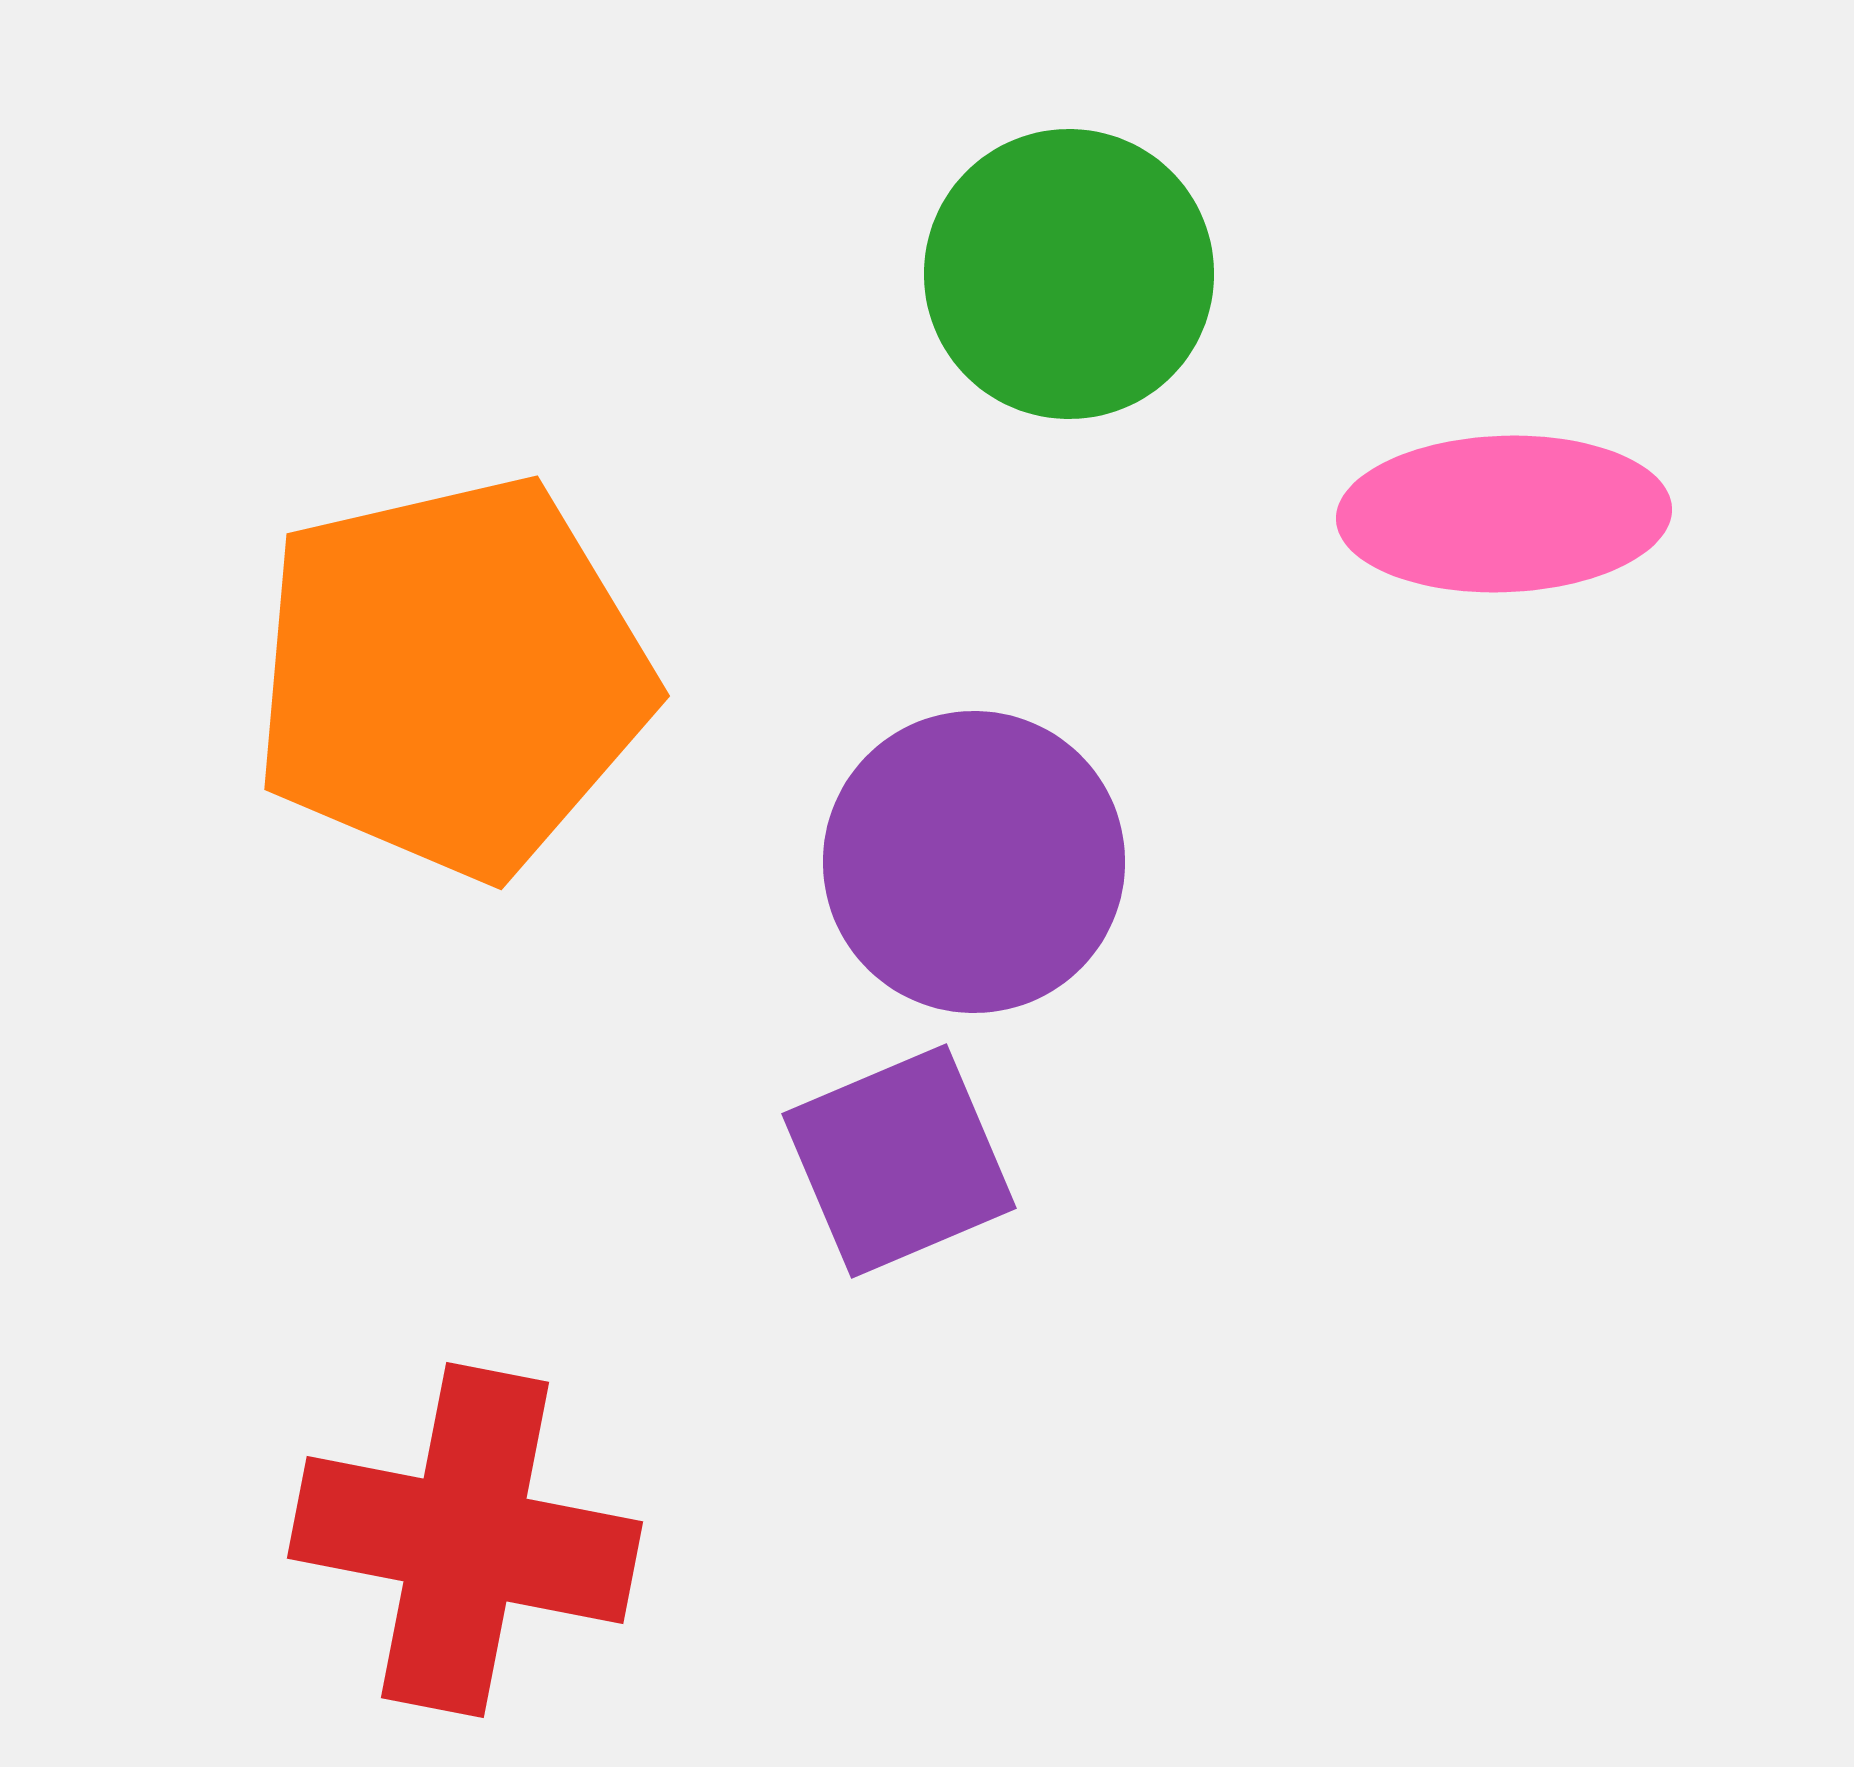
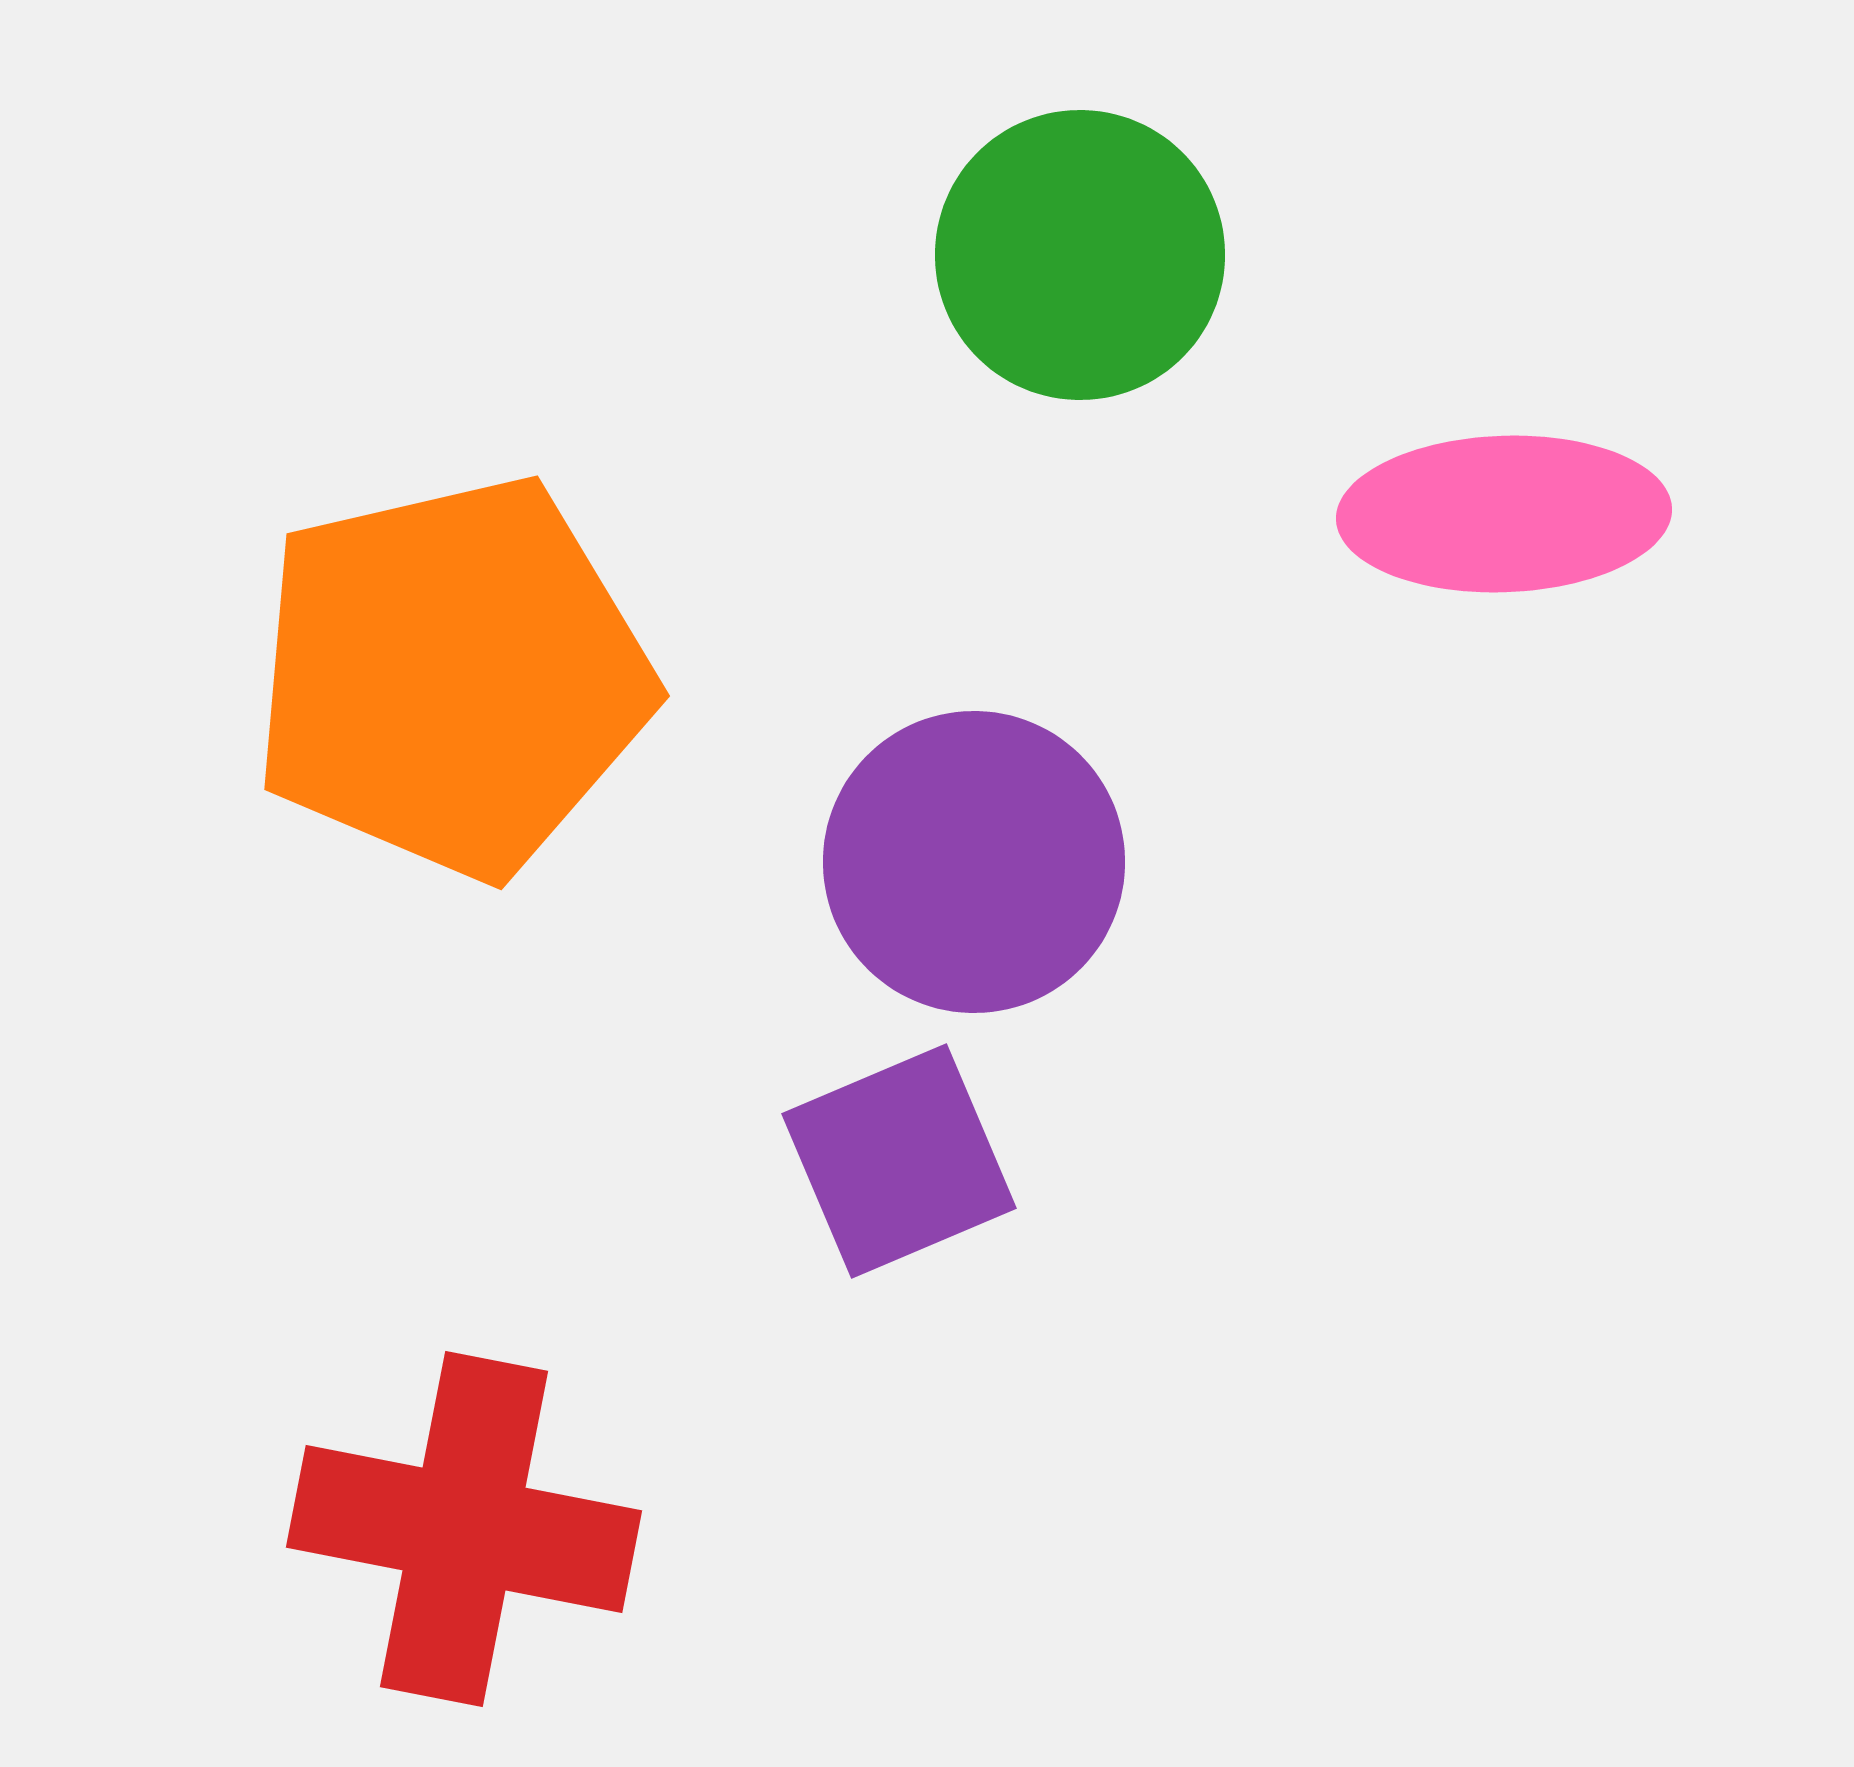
green circle: moved 11 px right, 19 px up
red cross: moved 1 px left, 11 px up
